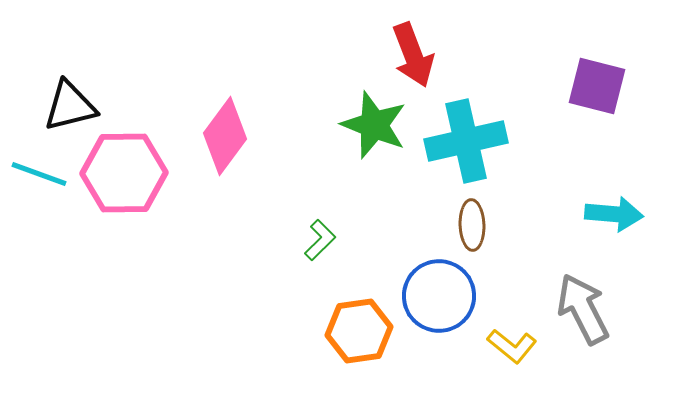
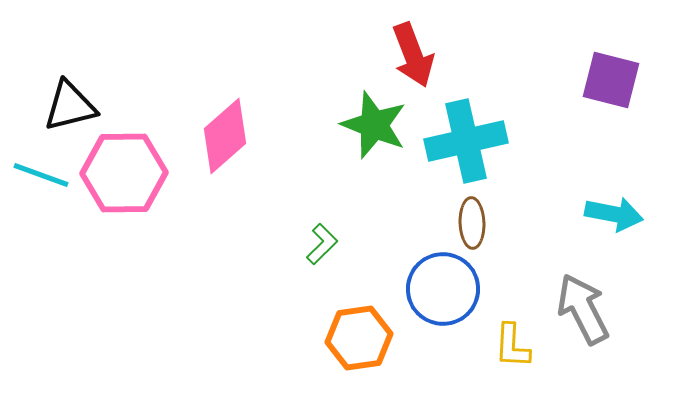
purple square: moved 14 px right, 6 px up
pink diamond: rotated 12 degrees clockwise
cyan line: moved 2 px right, 1 px down
cyan arrow: rotated 6 degrees clockwise
brown ellipse: moved 2 px up
green L-shape: moved 2 px right, 4 px down
blue circle: moved 4 px right, 7 px up
orange hexagon: moved 7 px down
yellow L-shape: rotated 54 degrees clockwise
